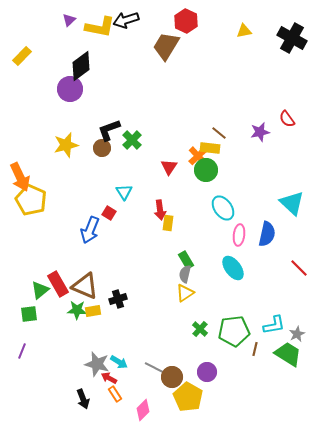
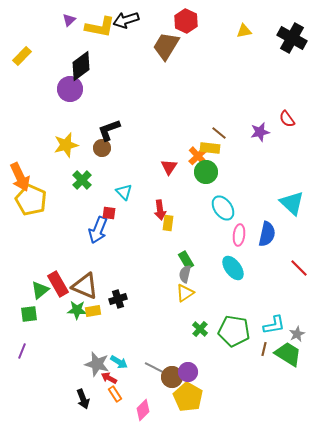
green cross at (132, 140): moved 50 px left, 40 px down
green circle at (206, 170): moved 2 px down
cyan triangle at (124, 192): rotated 12 degrees counterclockwise
red square at (109, 213): rotated 24 degrees counterclockwise
blue arrow at (90, 230): moved 8 px right
green pentagon at (234, 331): rotated 16 degrees clockwise
brown line at (255, 349): moved 9 px right
purple circle at (207, 372): moved 19 px left
